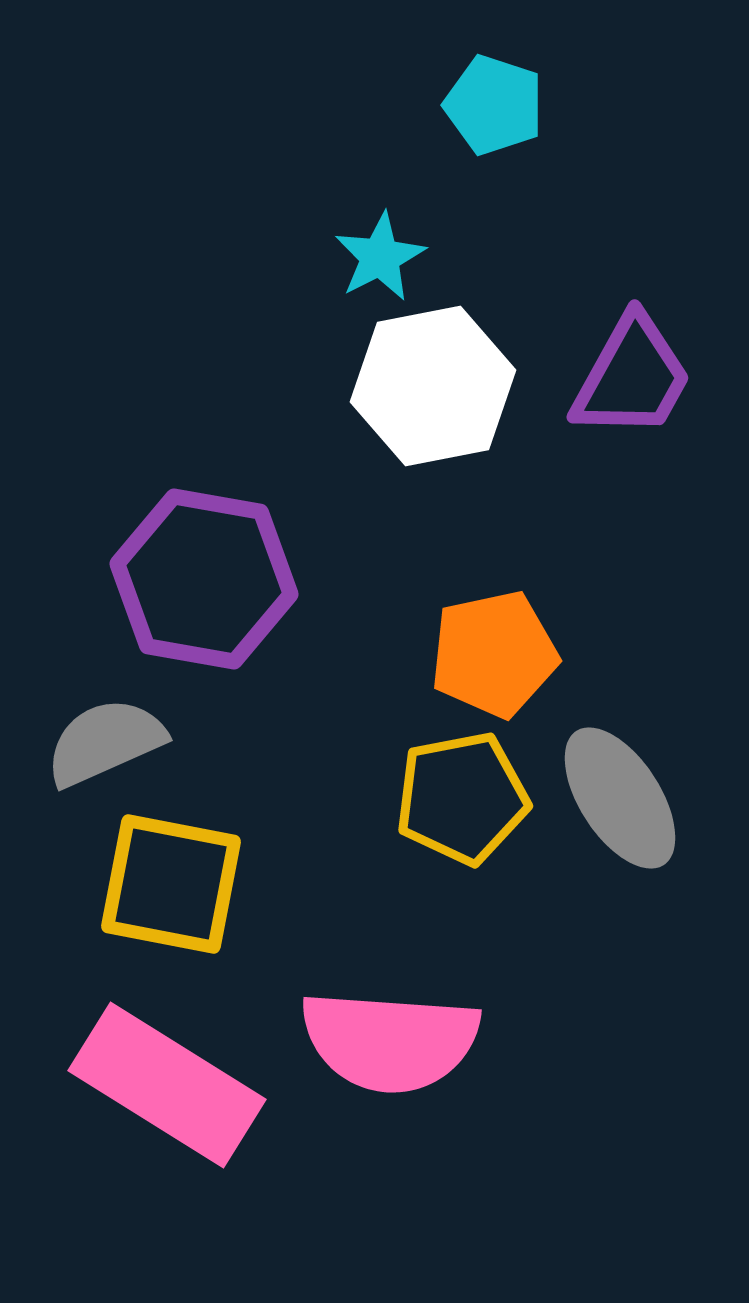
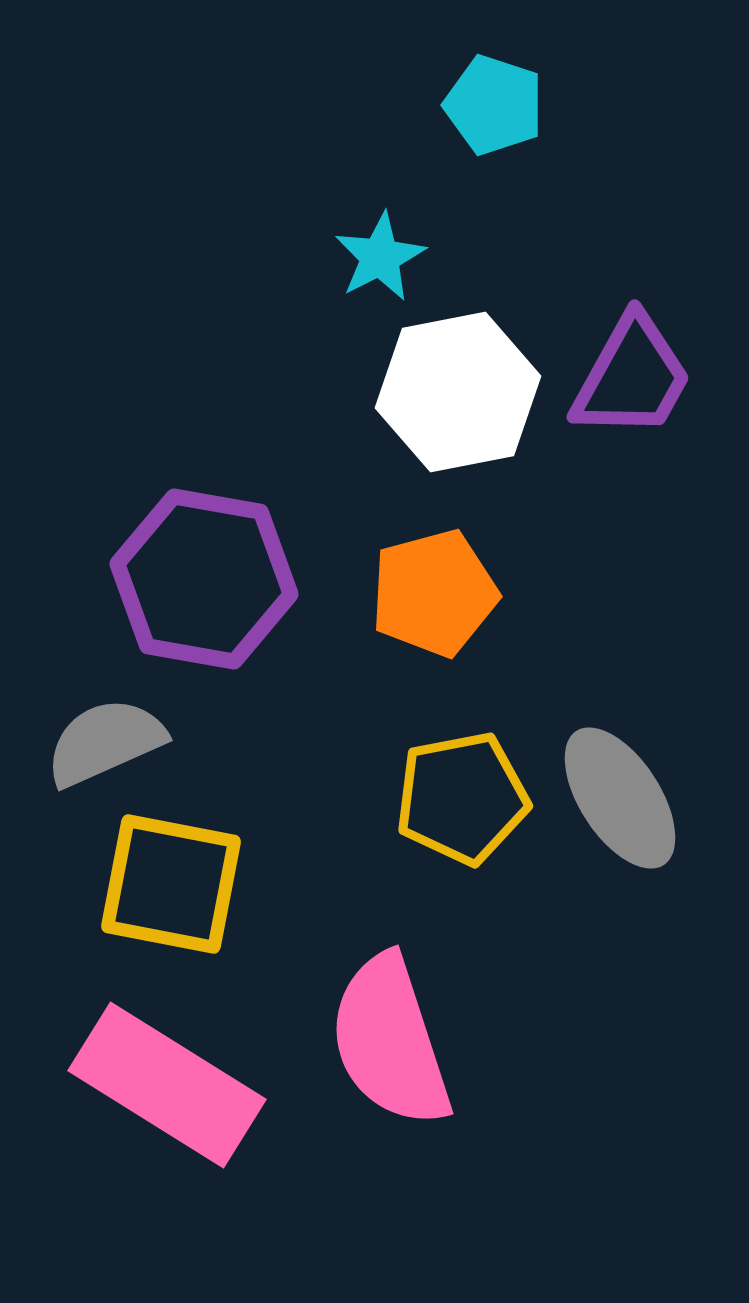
white hexagon: moved 25 px right, 6 px down
orange pentagon: moved 60 px left, 61 px up; rotated 3 degrees counterclockwise
pink semicircle: rotated 68 degrees clockwise
